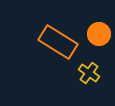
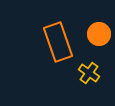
orange rectangle: rotated 39 degrees clockwise
